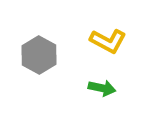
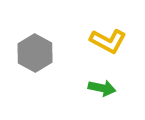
gray hexagon: moved 4 px left, 2 px up
